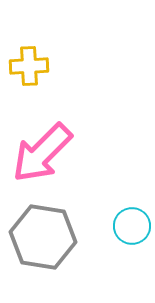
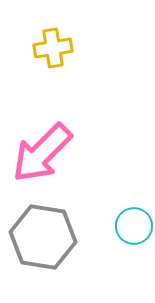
yellow cross: moved 24 px right, 18 px up; rotated 6 degrees counterclockwise
cyan circle: moved 2 px right
